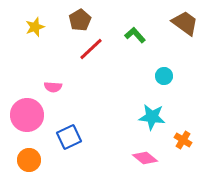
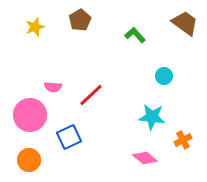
red line: moved 46 px down
pink circle: moved 3 px right
orange cross: rotated 30 degrees clockwise
